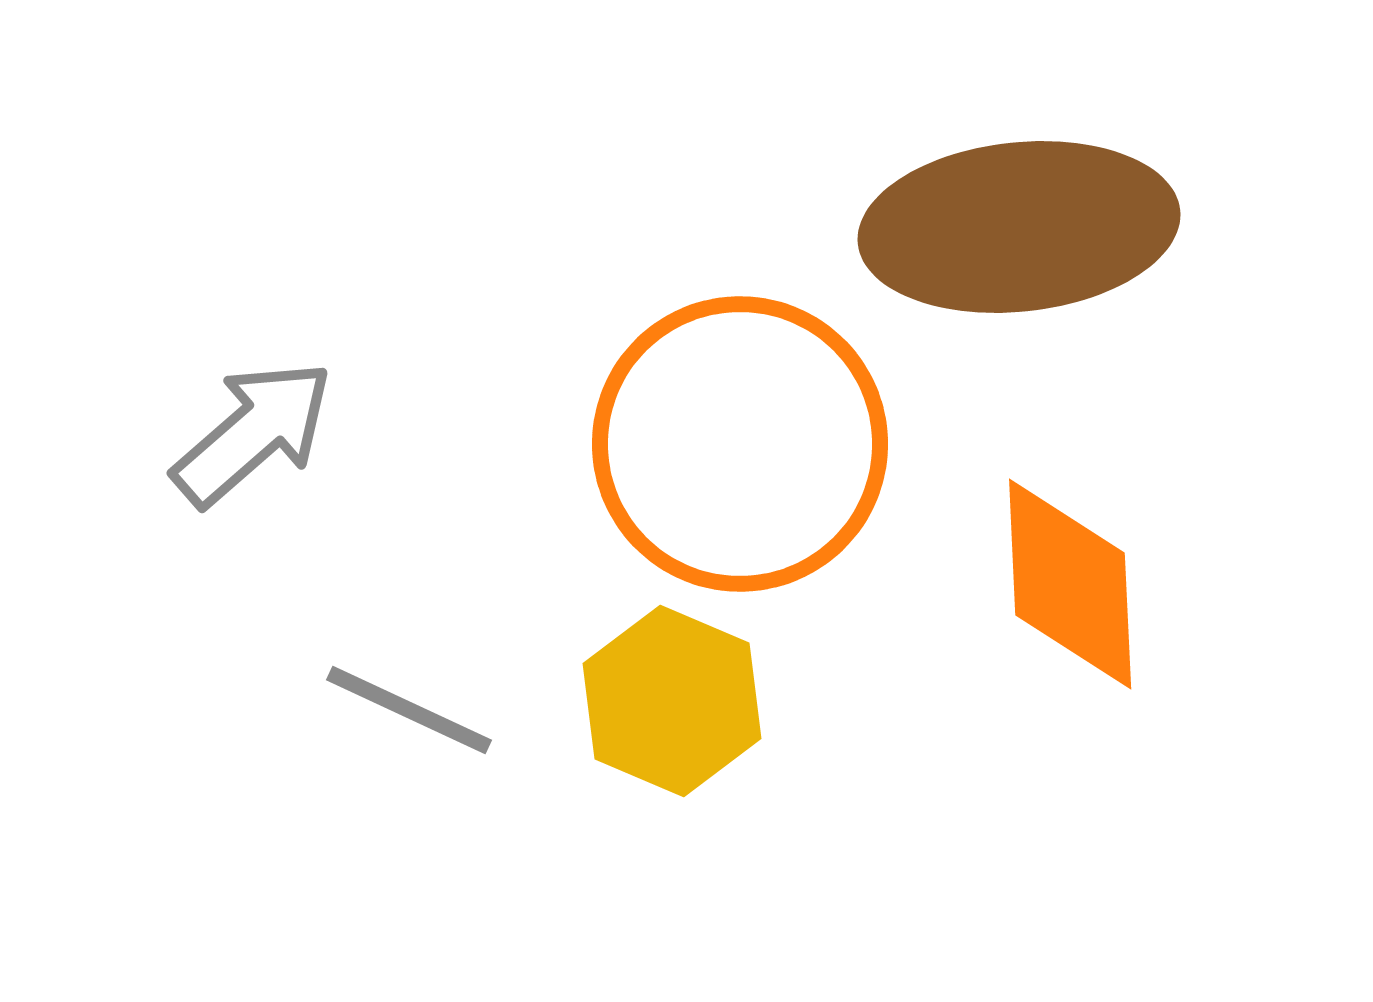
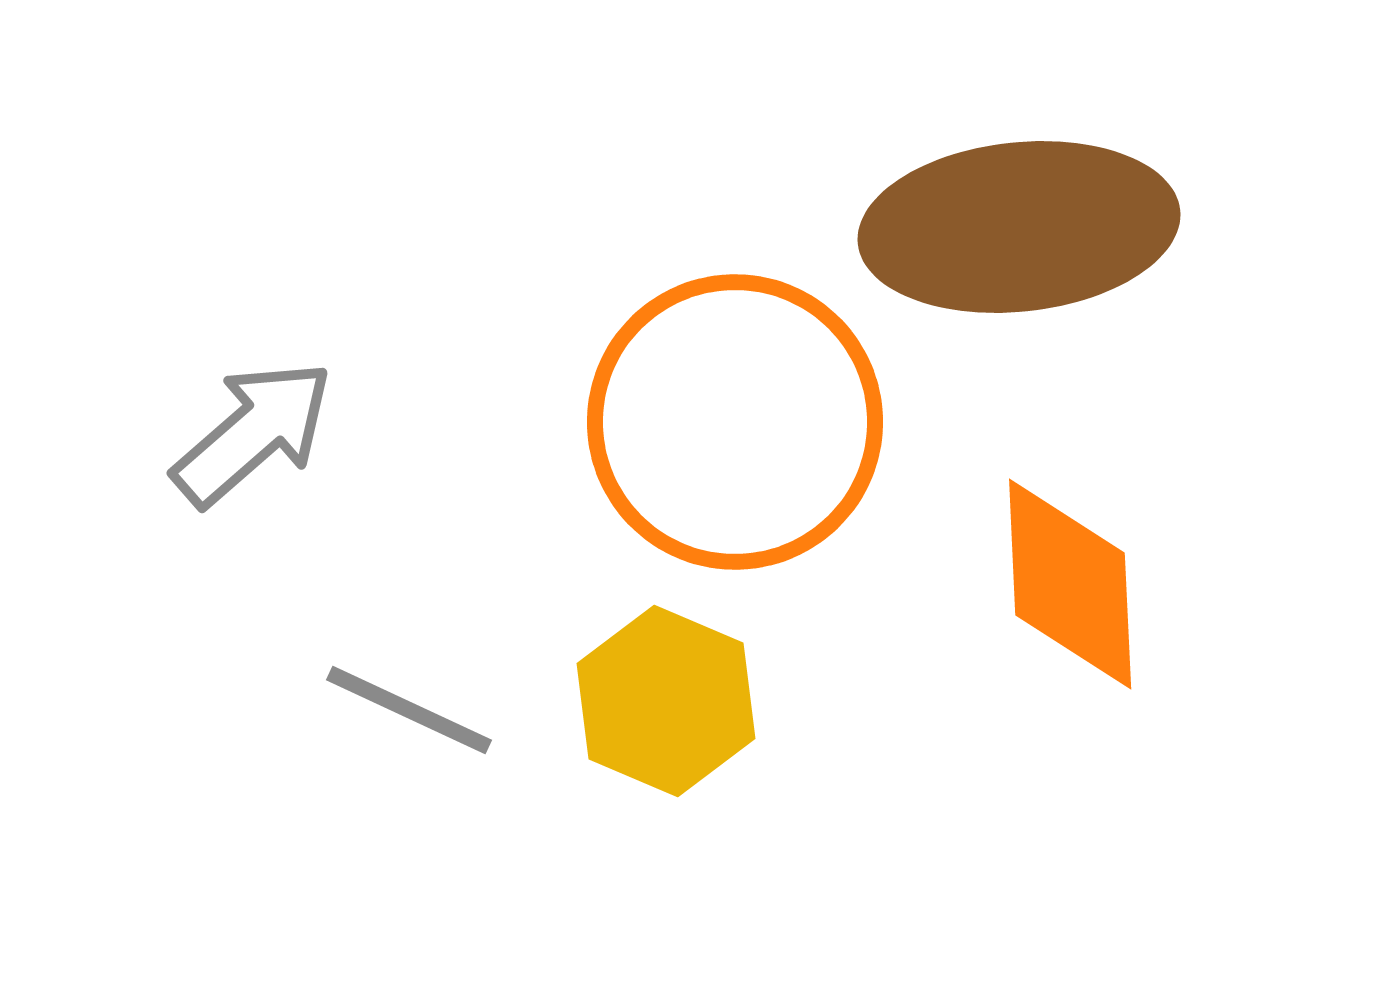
orange circle: moved 5 px left, 22 px up
yellow hexagon: moved 6 px left
